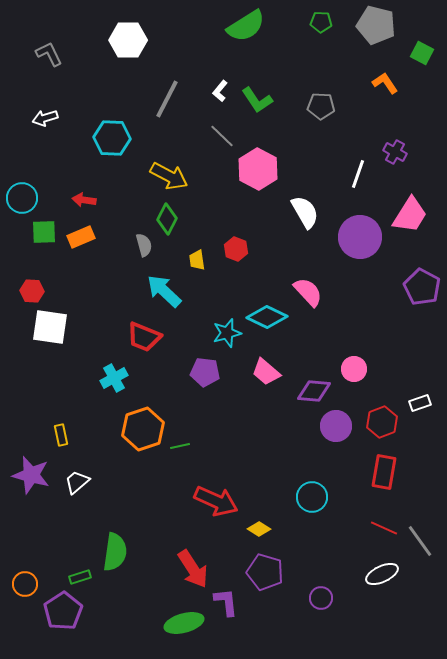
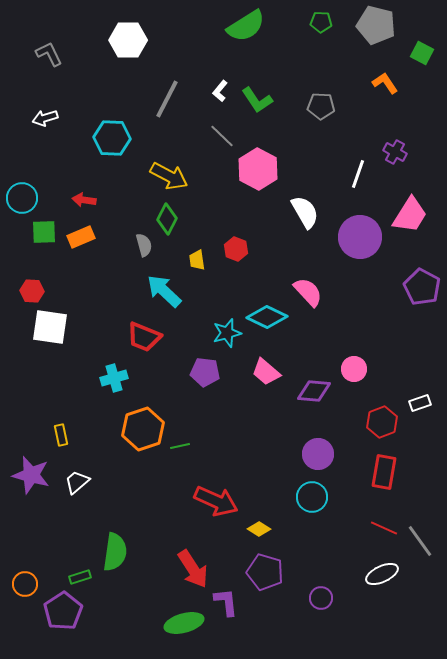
cyan cross at (114, 378): rotated 12 degrees clockwise
purple circle at (336, 426): moved 18 px left, 28 px down
